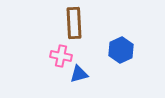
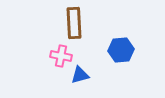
blue hexagon: rotated 20 degrees clockwise
blue triangle: moved 1 px right, 1 px down
